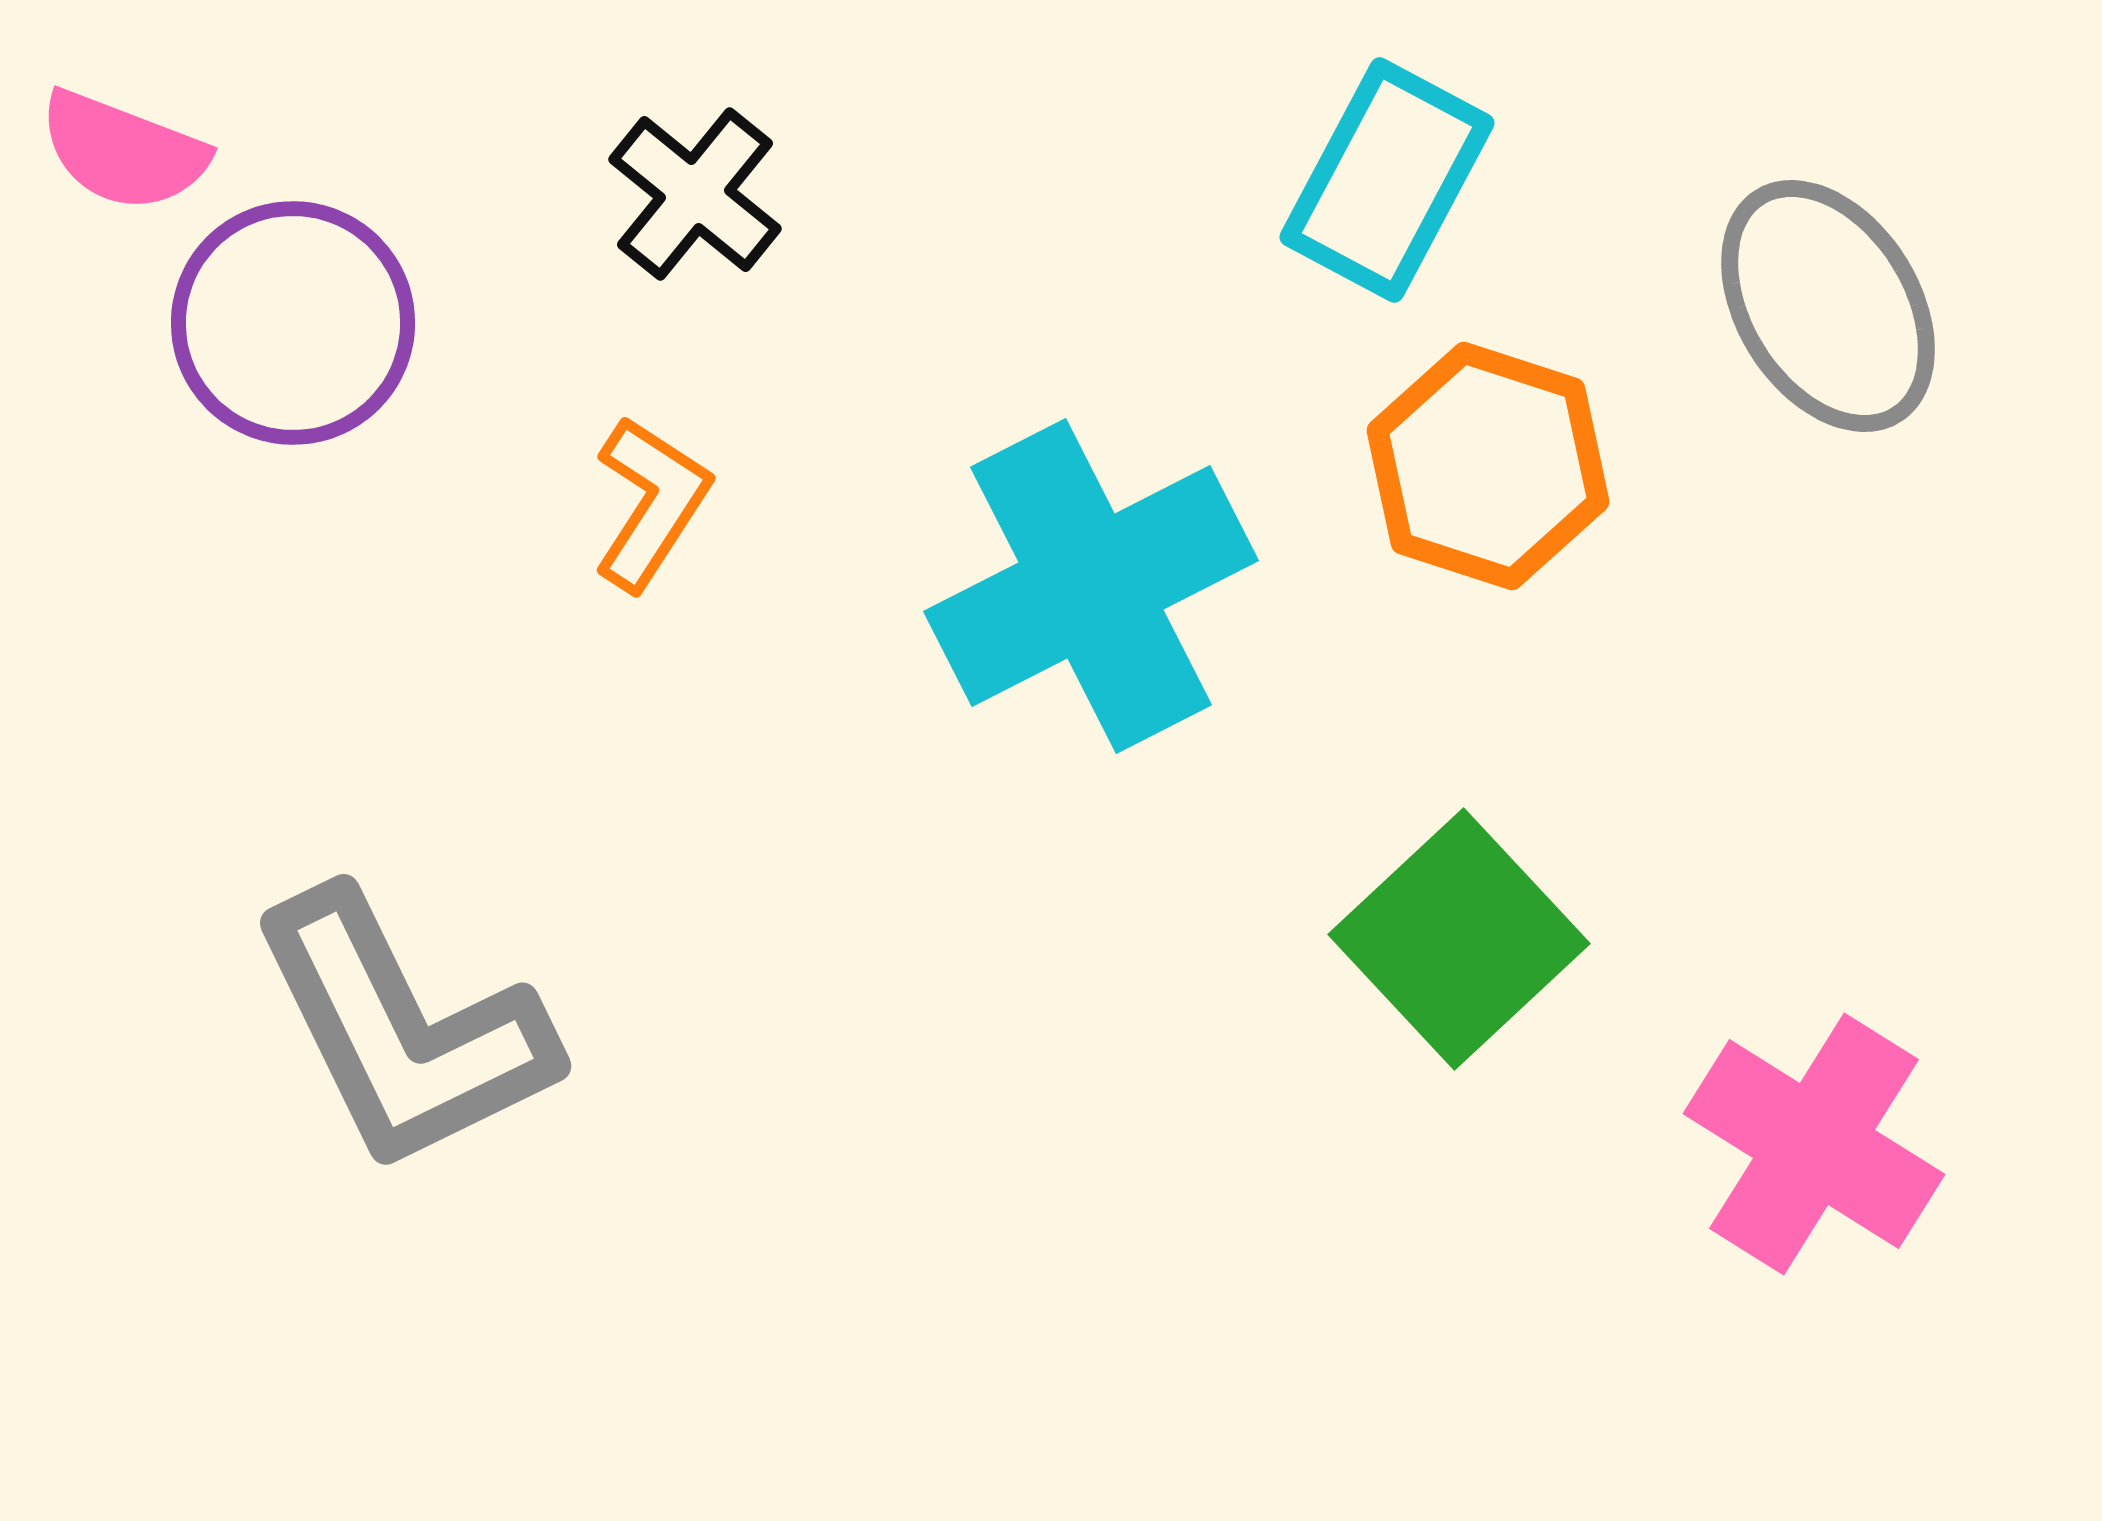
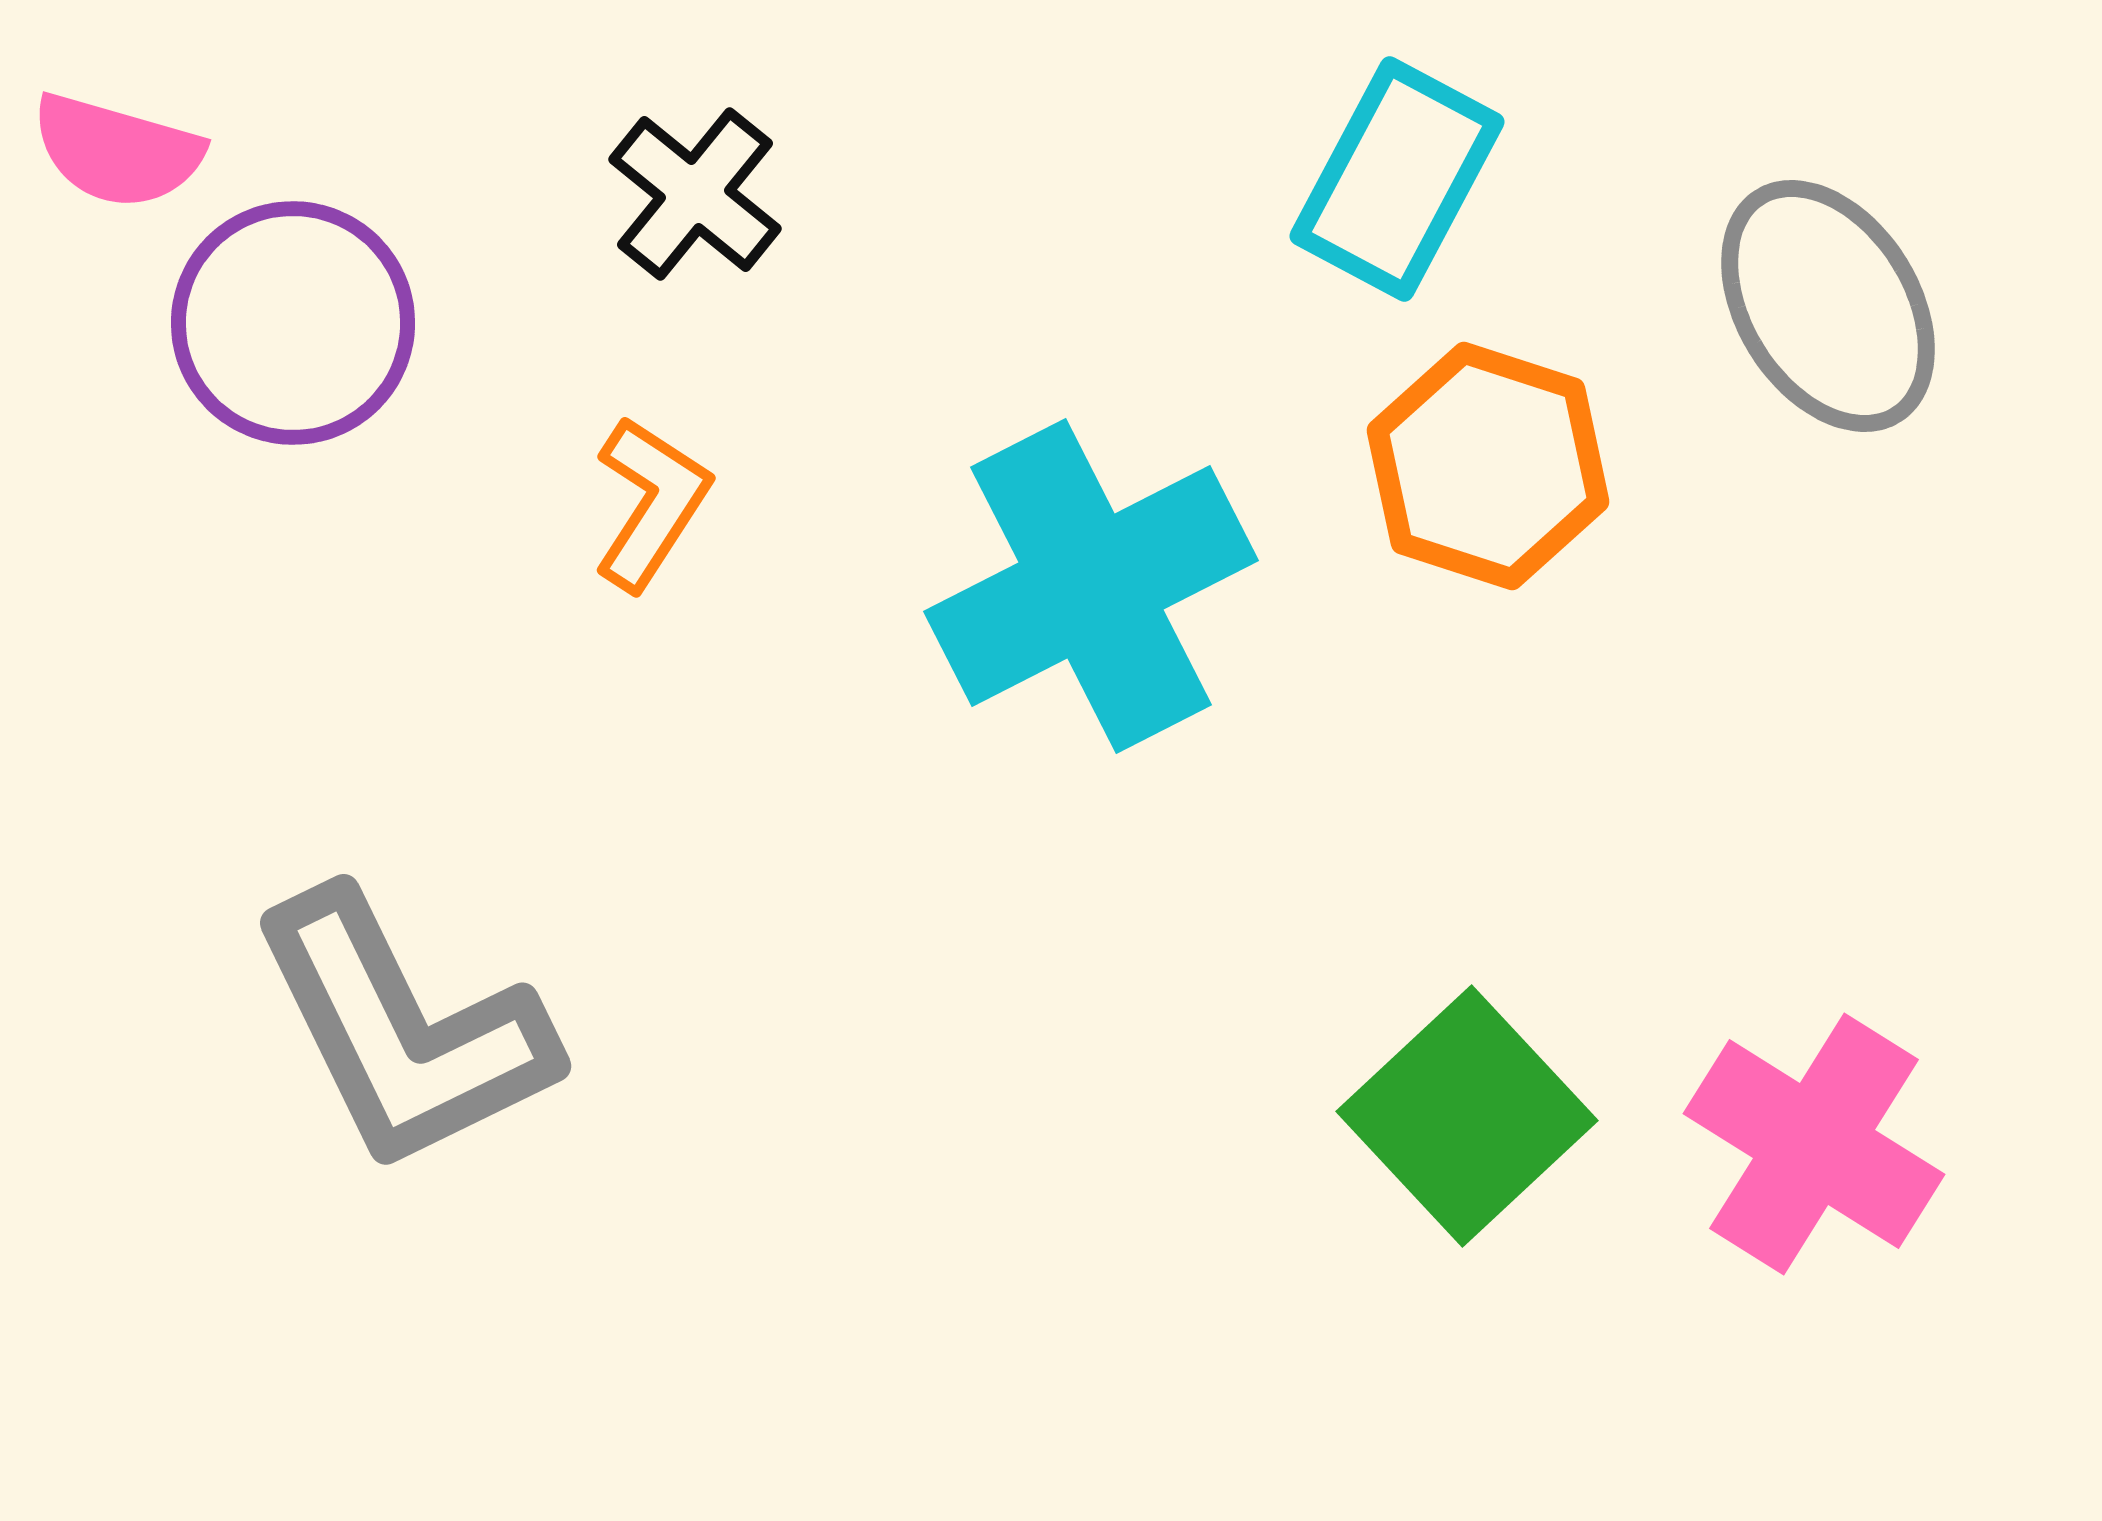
pink semicircle: moved 6 px left; rotated 5 degrees counterclockwise
cyan rectangle: moved 10 px right, 1 px up
green square: moved 8 px right, 177 px down
